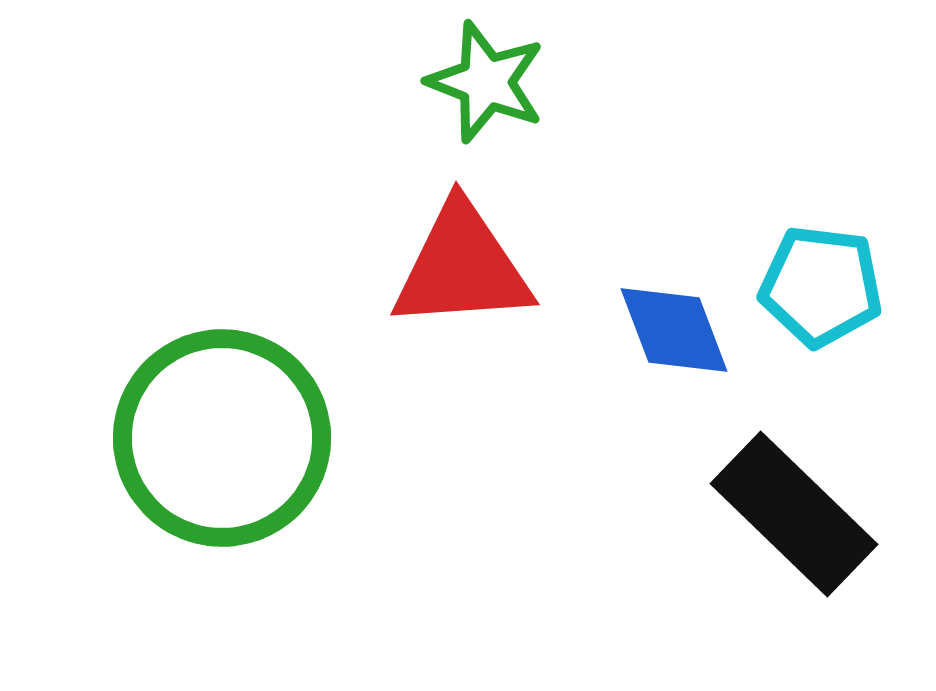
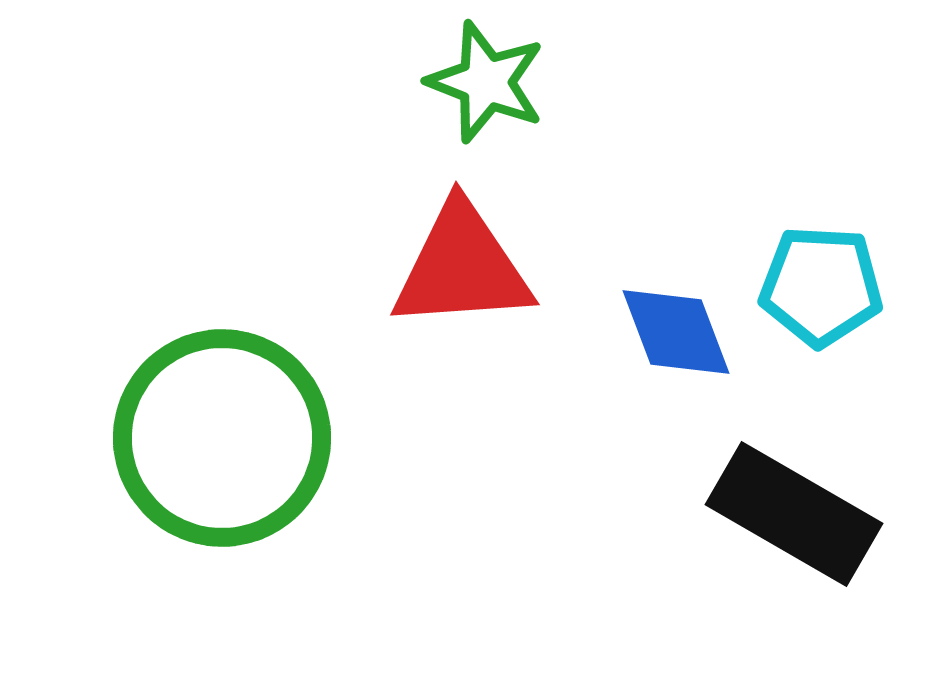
cyan pentagon: rotated 4 degrees counterclockwise
blue diamond: moved 2 px right, 2 px down
black rectangle: rotated 14 degrees counterclockwise
